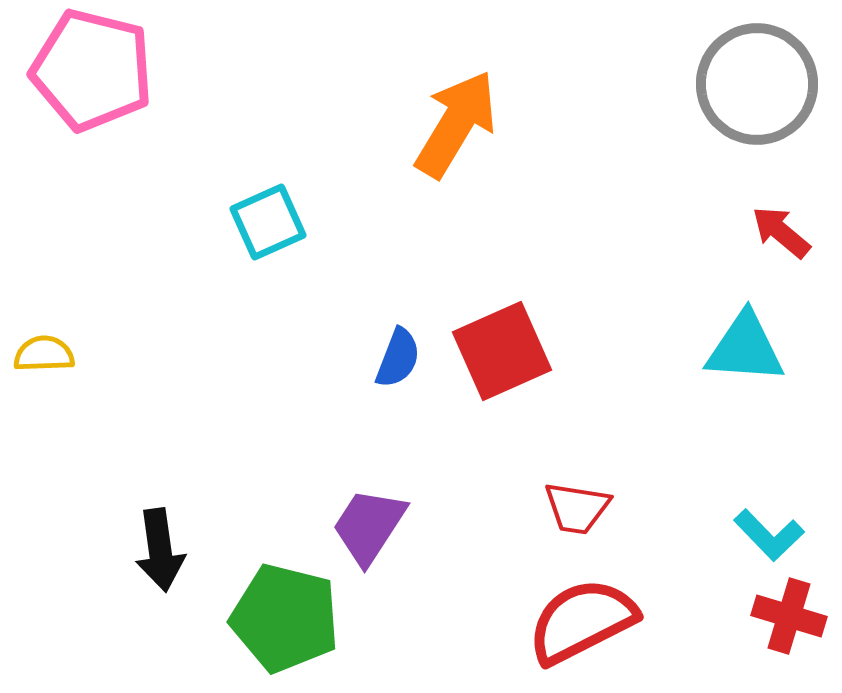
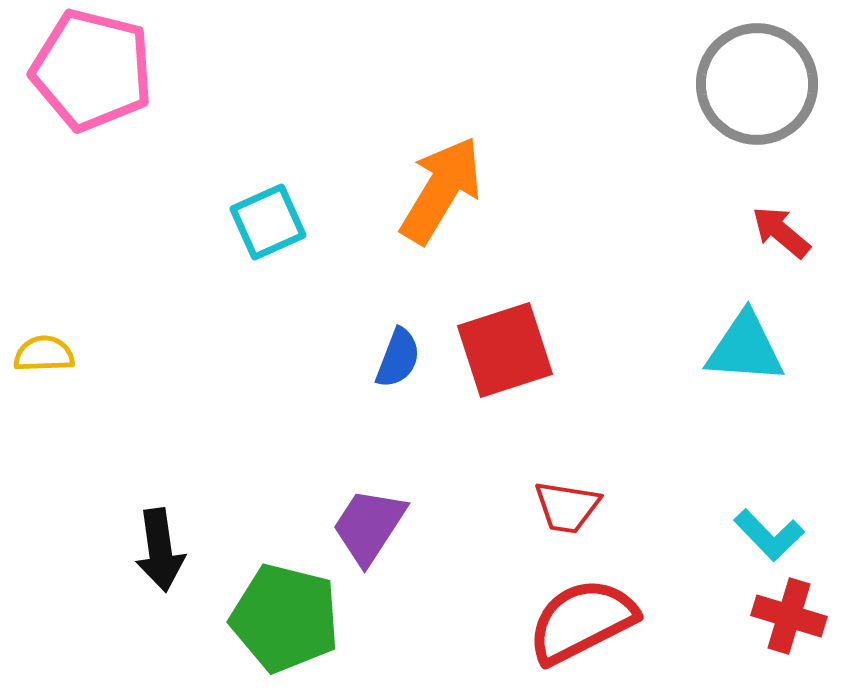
orange arrow: moved 15 px left, 66 px down
red square: moved 3 px right, 1 px up; rotated 6 degrees clockwise
red trapezoid: moved 10 px left, 1 px up
